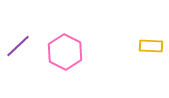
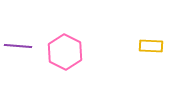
purple line: rotated 48 degrees clockwise
